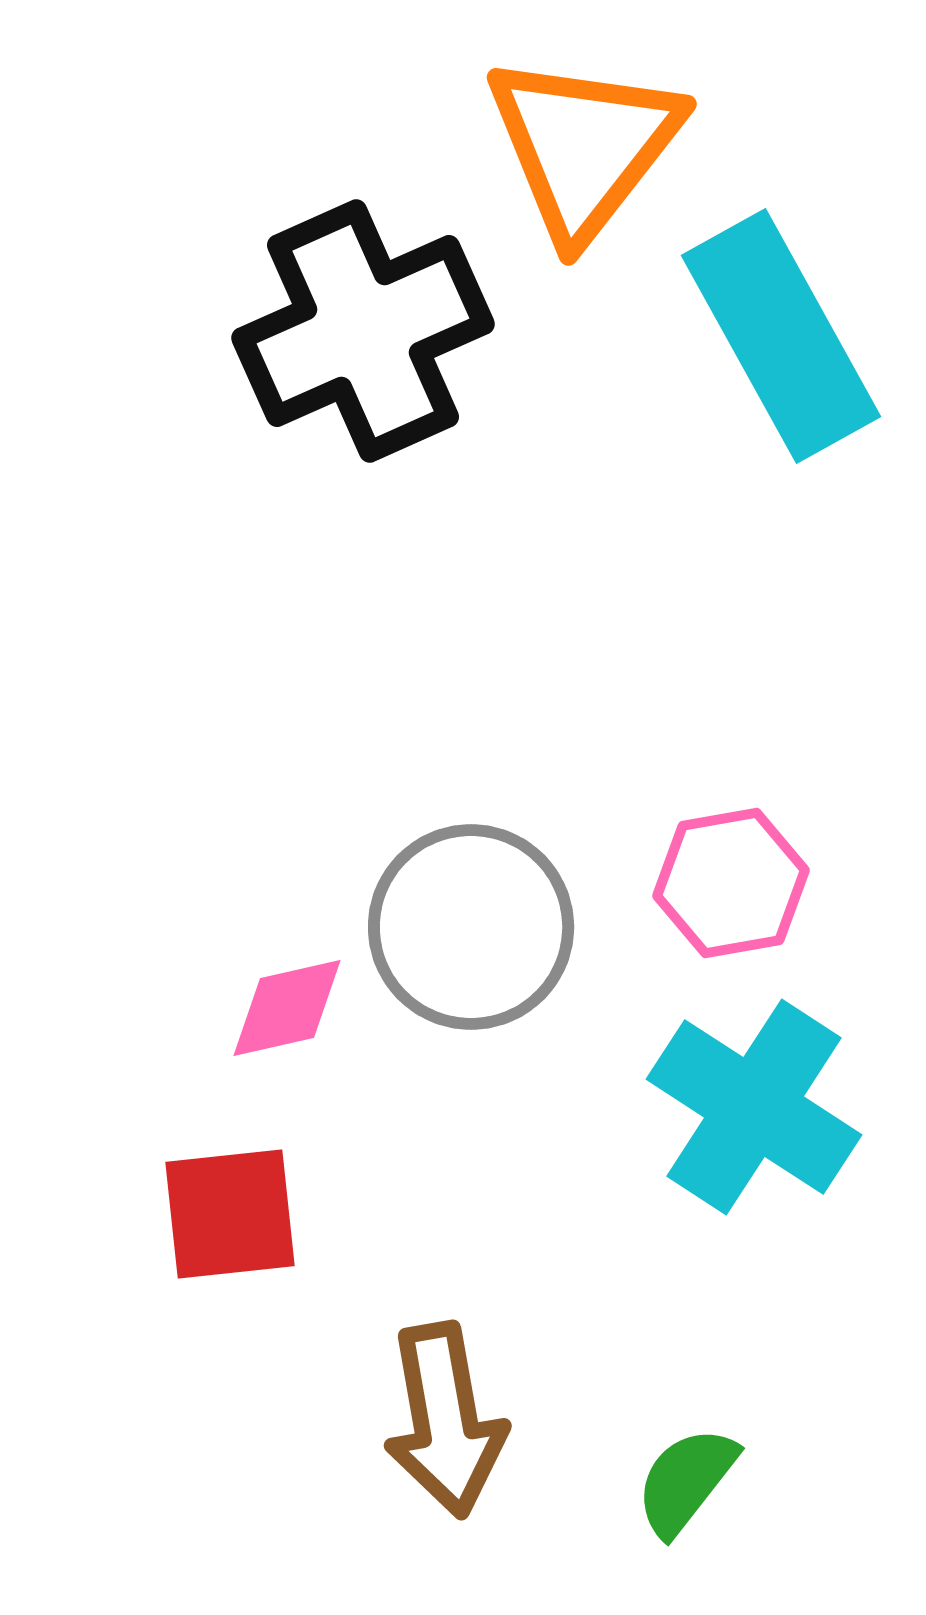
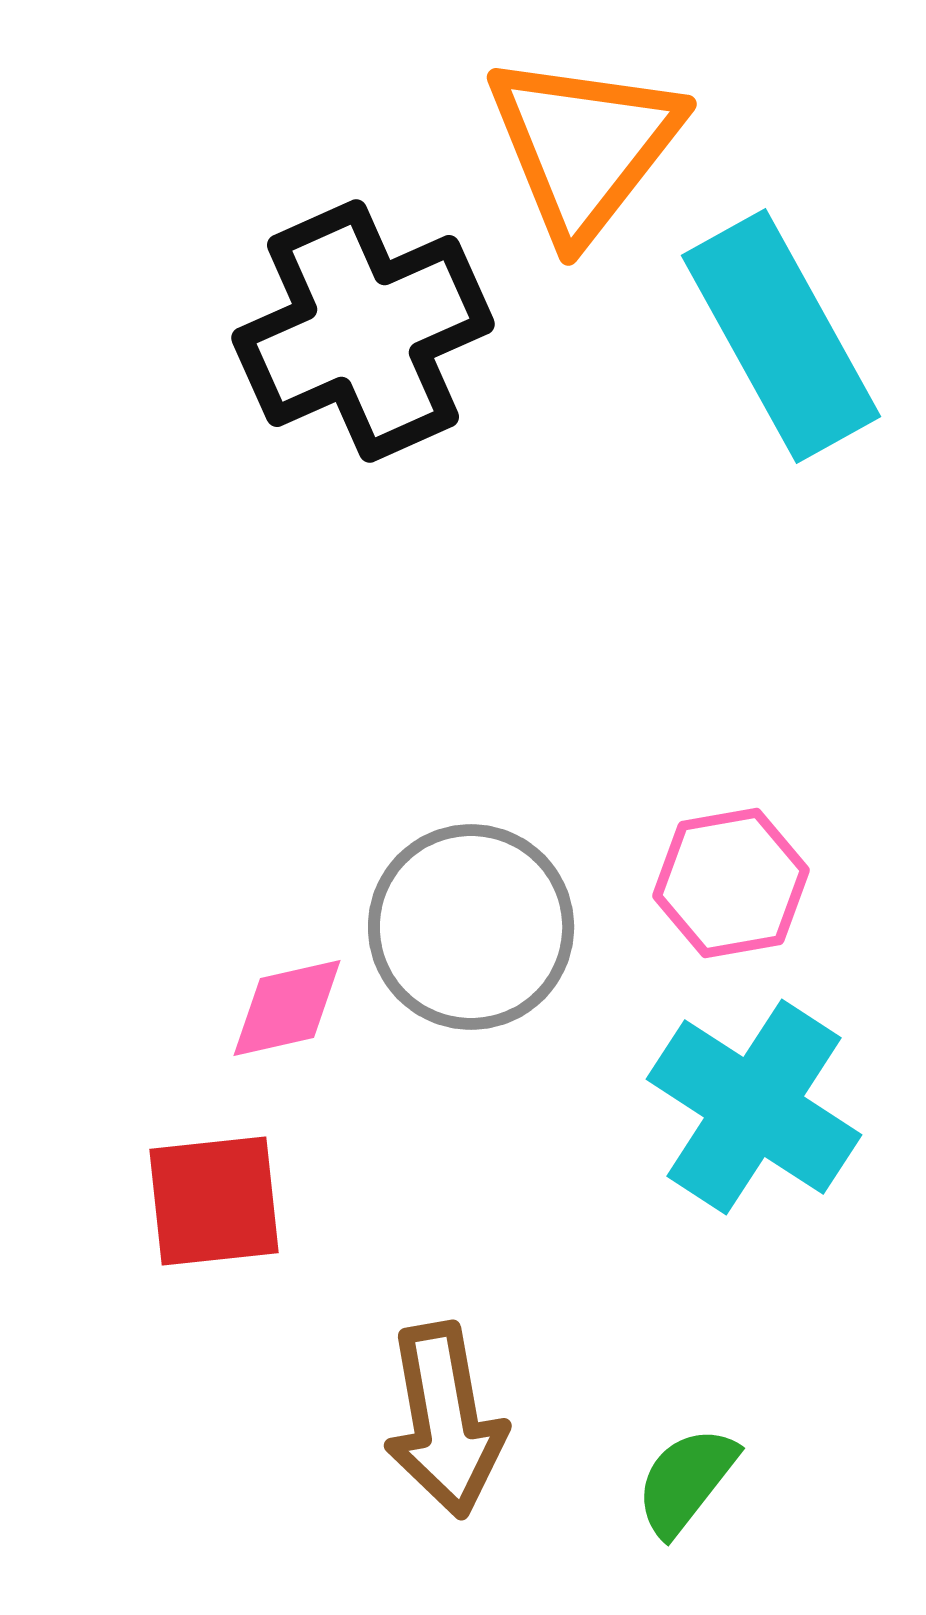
red square: moved 16 px left, 13 px up
